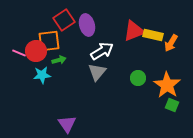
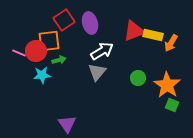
purple ellipse: moved 3 px right, 2 px up
